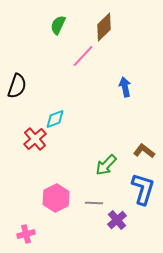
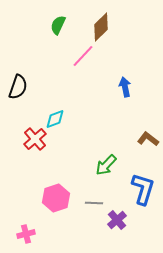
brown diamond: moved 3 px left
black semicircle: moved 1 px right, 1 px down
brown L-shape: moved 4 px right, 12 px up
pink hexagon: rotated 8 degrees clockwise
